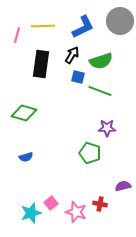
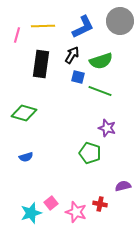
purple star: rotated 18 degrees clockwise
